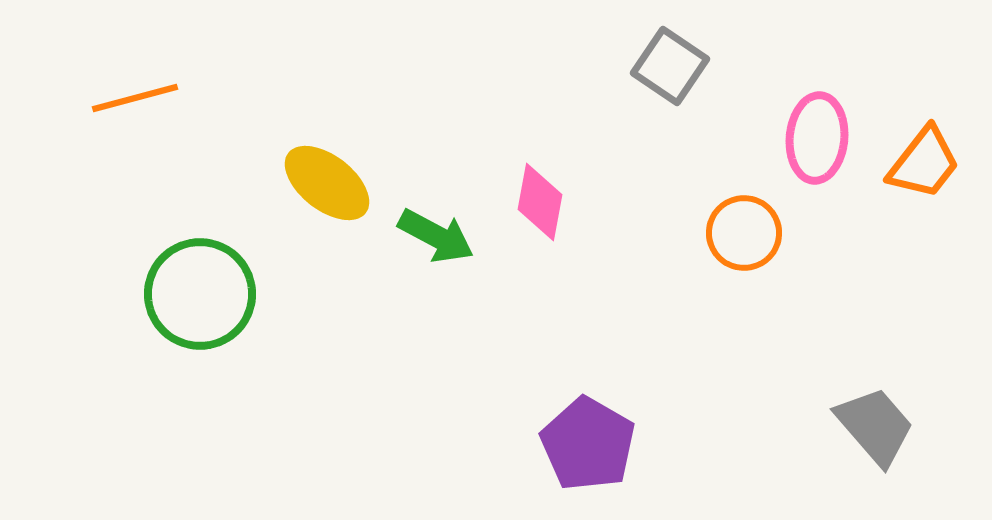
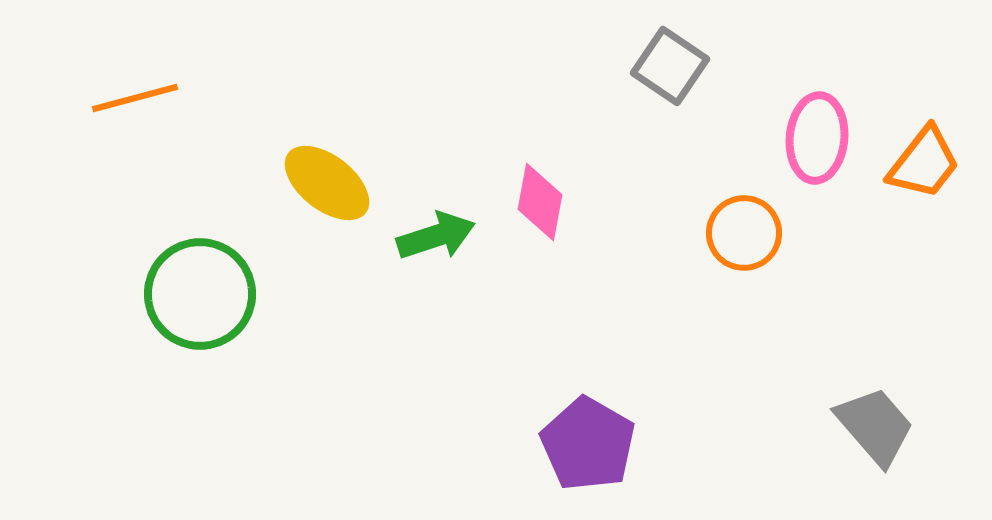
green arrow: rotated 46 degrees counterclockwise
